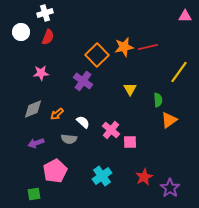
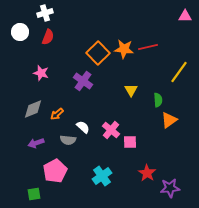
white circle: moved 1 px left
orange star: moved 2 px down; rotated 18 degrees clockwise
orange square: moved 1 px right, 2 px up
pink star: rotated 21 degrees clockwise
yellow triangle: moved 1 px right, 1 px down
white semicircle: moved 5 px down
gray semicircle: moved 1 px left, 1 px down
red star: moved 3 px right, 4 px up; rotated 12 degrees counterclockwise
purple star: rotated 30 degrees clockwise
